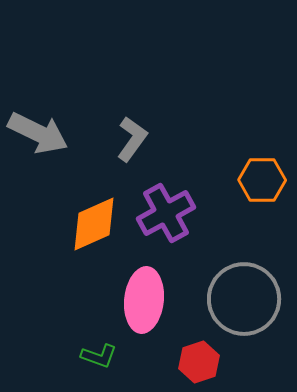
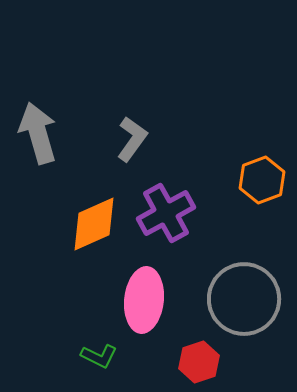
gray arrow: rotated 132 degrees counterclockwise
orange hexagon: rotated 21 degrees counterclockwise
green L-shape: rotated 6 degrees clockwise
